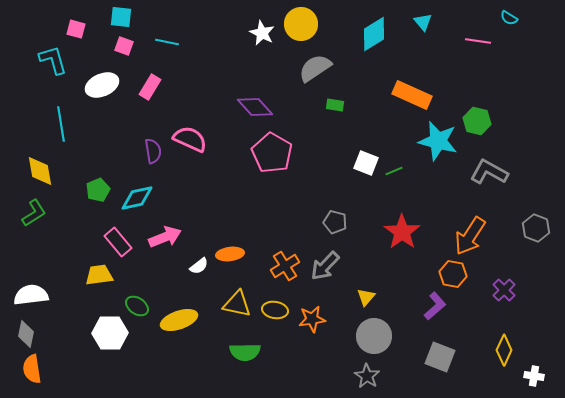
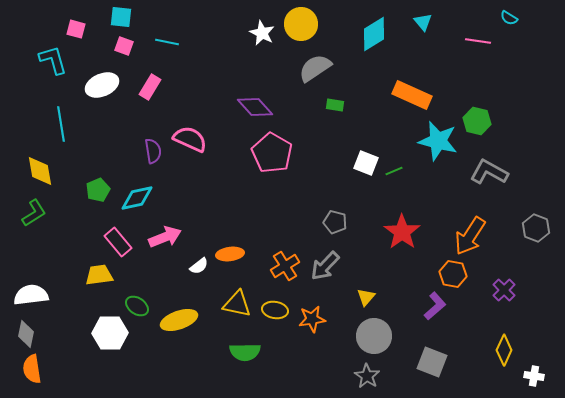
gray square at (440, 357): moved 8 px left, 5 px down
